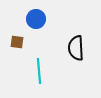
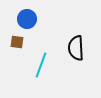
blue circle: moved 9 px left
cyan line: moved 2 px right, 6 px up; rotated 25 degrees clockwise
